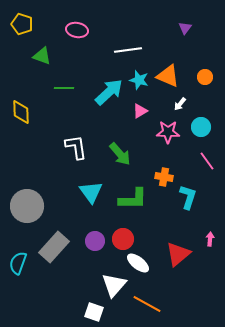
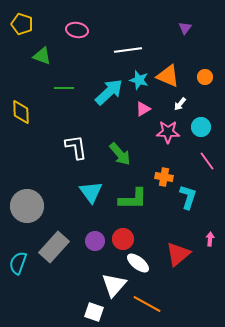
pink triangle: moved 3 px right, 2 px up
